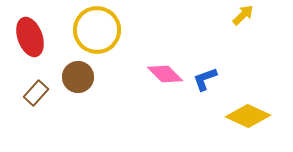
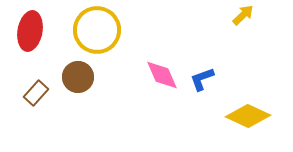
red ellipse: moved 6 px up; rotated 30 degrees clockwise
pink diamond: moved 3 px left, 1 px down; rotated 21 degrees clockwise
blue L-shape: moved 3 px left
